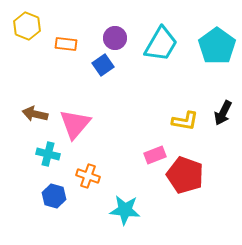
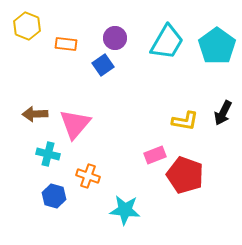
cyan trapezoid: moved 6 px right, 2 px up
brown arrow: rotated 15 degrees counterclockwise
